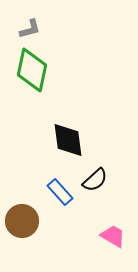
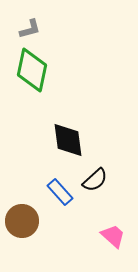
pink trapezoid: rotated 12 degrees clockwise
